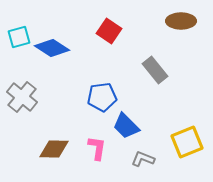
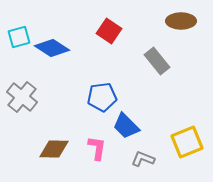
gray rectangle: moved 2 px right, 9 px up
